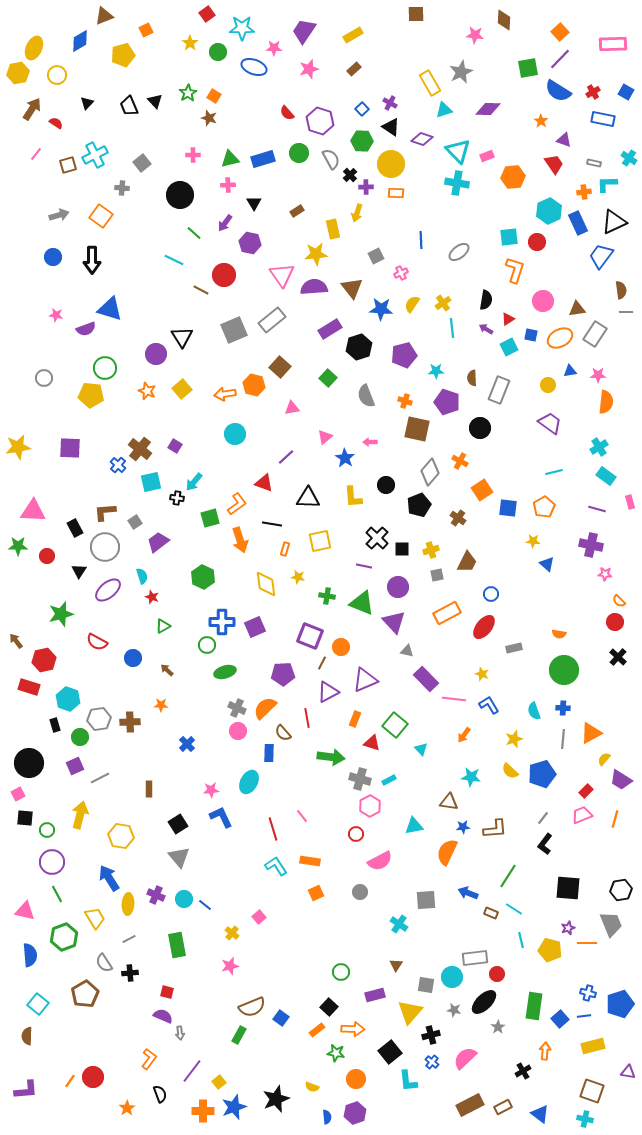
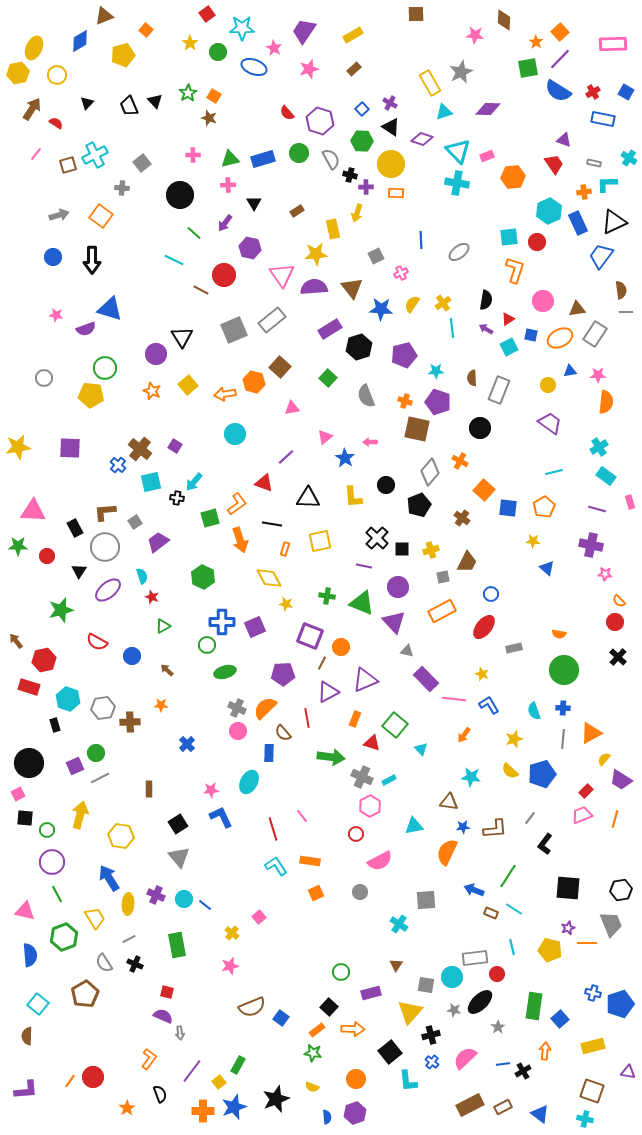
orange square at (146, 30): rotated 24 degrees counterclockwise
pink star at (274, 48): rotated 28 degrees clockwise
cyan triangle at (444, 110): moved 2 px down
orange star at (541, 121): moved 5 px left, 79 px up
black cross at (350, 175): rotated 32 degrees counterclockwise
purple hexagon at (250, 243): moved 5 px down
orange hexagon at (254, 385): moved 3 px up
yellow square at (182, 389): moved 6 px right, 4 px up
orange star at (147, 391): moved 5 px right
purple pentagon at (447, 402): moved 9 px left
orange square at (482, 490): moved 2 px right; rotated 15 degrees counterclockwise
brown cross at (458, 518): moved 4 px right
blue triangle at (547, 564): moved 4 px down
gray square at (437, 575): moved 6 px right, 2 px down
yellow star at (298, 577): moved 12 px left, 27 px down
yellow diamond at (266, 584): moved 3 px right, 6 px up; rotated 20 degrees counterclockwise
orange rectangle at (447, 613): moved 5 px left, 2 px up
green star at (61, 614): moved 4 px up
blue circle at (133, 658): moved 1 px left, 2 px up
gray hexagon at (99, 719): moved 4 px right, 11 px up
green circle at (80, 737): moved 16 px right, 16 px down
gray cross at (360, 779): moved 2 px right, 2 px up; rotated 10 degrees clockwise
gray line at (543, 818): moved 13 px left
blue arrow at (468, 893): moved 6 px right, 3 px up
cyan line at (521, 940): moved 9 px left, 7 px down
black cross at (130, 973): moved 5 px right, 9 px up; rotated 28 degrees clockwise
blue cross at (588, 993): moved 5 px right
purple rectangle at (375, 995): moved 4 px left, 2 px up
black ellipse at (484, 1002): moved 4 px left
blue line at (584, 1016): moved 81 px left, 48 px down
green rectangle at (239, 1035): moved 1 px left, 30 px down
green star at (336, 1053): moved 23 px left
